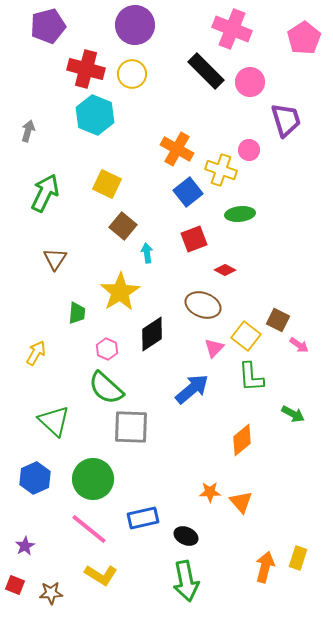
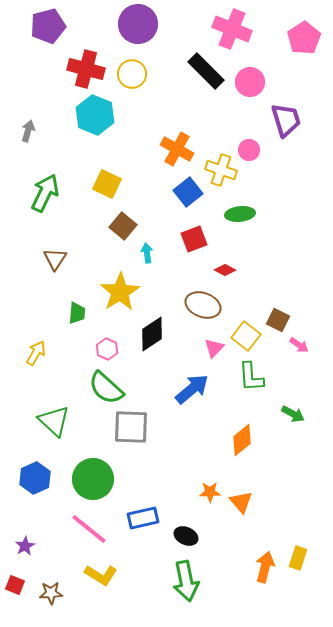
purple circle at (135, 25): moved 3 px right, 1 px up
